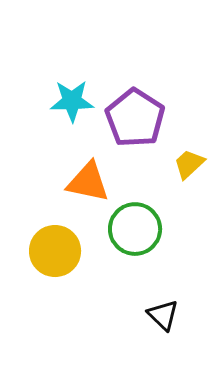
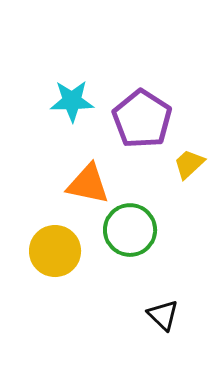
purple pentagon: moved 7 px right, 1 px down
orange triangle: moved 2 px down
green circle: moved 5 px left, 1 px down
